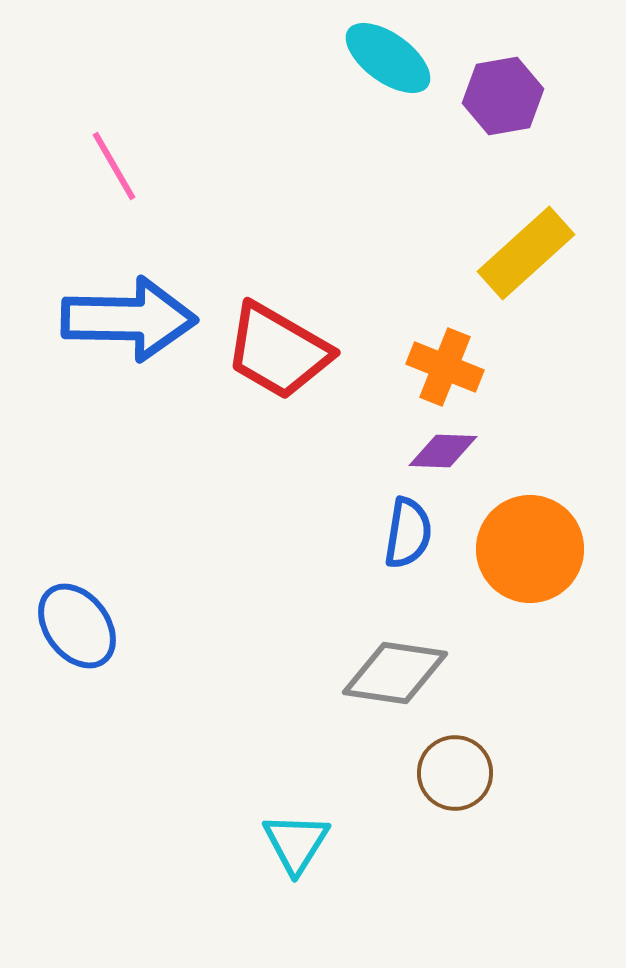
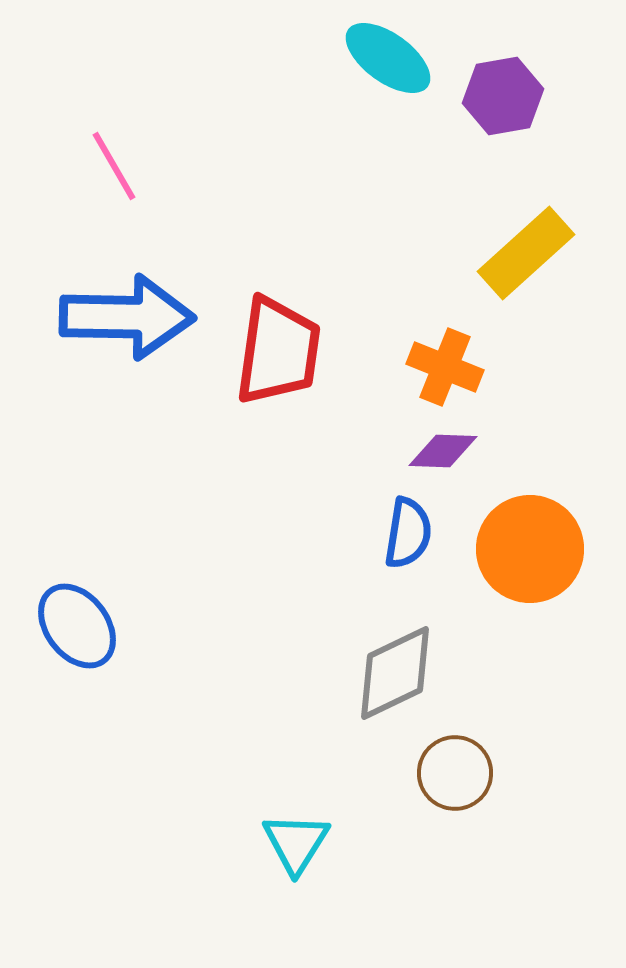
blue arrow: moved 2 px left, 2 px up
red trapezoid: rotated 112 degrees counterclockwise
gray diamond: rotated 34 degrees counterclockwise
